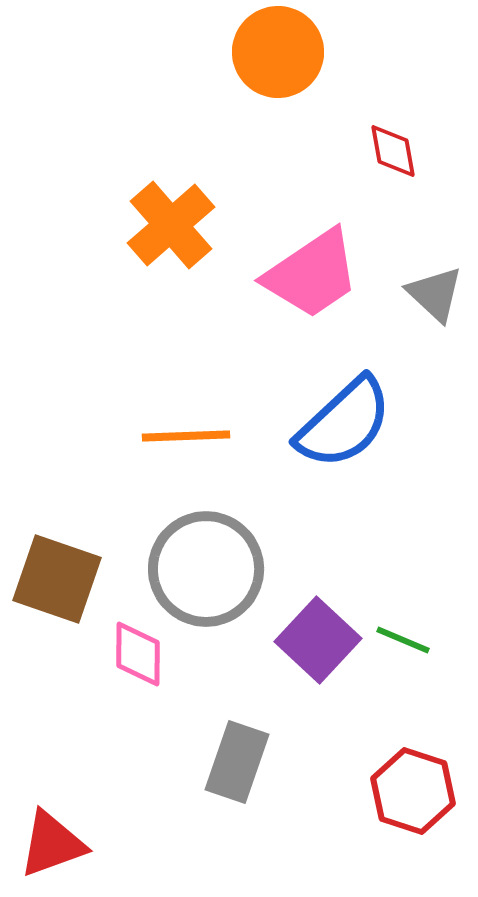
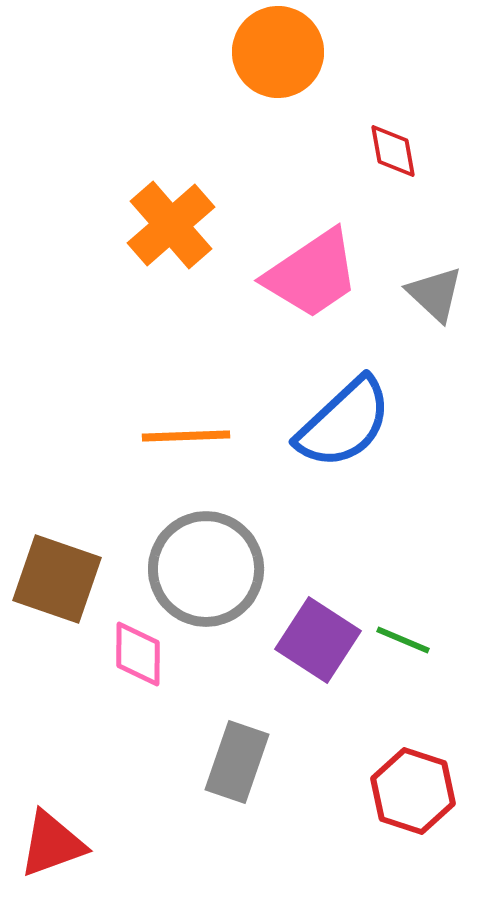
purple square: rotated 10 degrees counterclockwise
